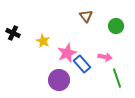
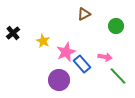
brown triangle: moved 2 px left, 2 px up; rotated 40 degrees clockwise
black cross: rotated 24 degrees clockwise
pink star: moved 1 px left, 1 px up
green line: moved 1 px right, 2 px up; rotated 24 degrees counterclockwise
